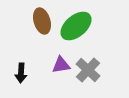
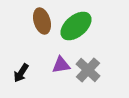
black arrow: rotated 30 degrees clockwise
